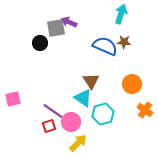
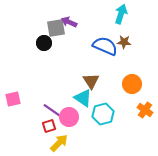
black circle: moved 4 px right
pink circle: moved 2 px left, 5 px up
yellow arrow: moved 19 px left
